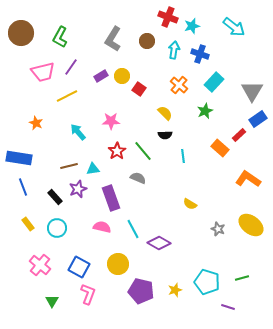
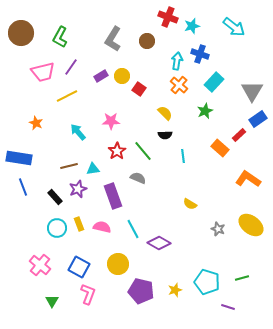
cyan arrow at (174, 50): moved 3 px right, 11 px down
purple rectangle at (111, 198): moved 2 px right, 2 px up
yellow rectangle at (28, 224): moved 51 px right; rotated 16 degrees clockwise
